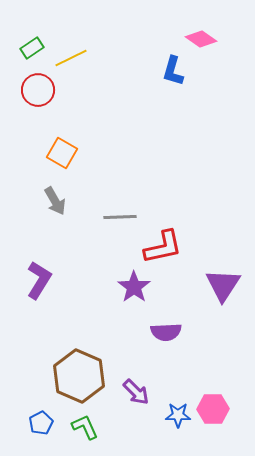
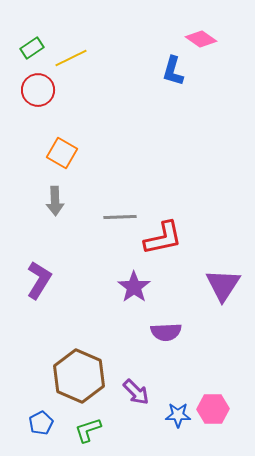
gray arrow: rotated 28 degrees clockwise
red L-shape: moved 9 px up
green L-shape: moved 3 px right, 3 px down; rotated 84 degrees counterclockwise
